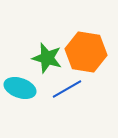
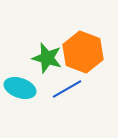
orange hexagon: moved 3 px left; rotated 12 degrees clockwise
